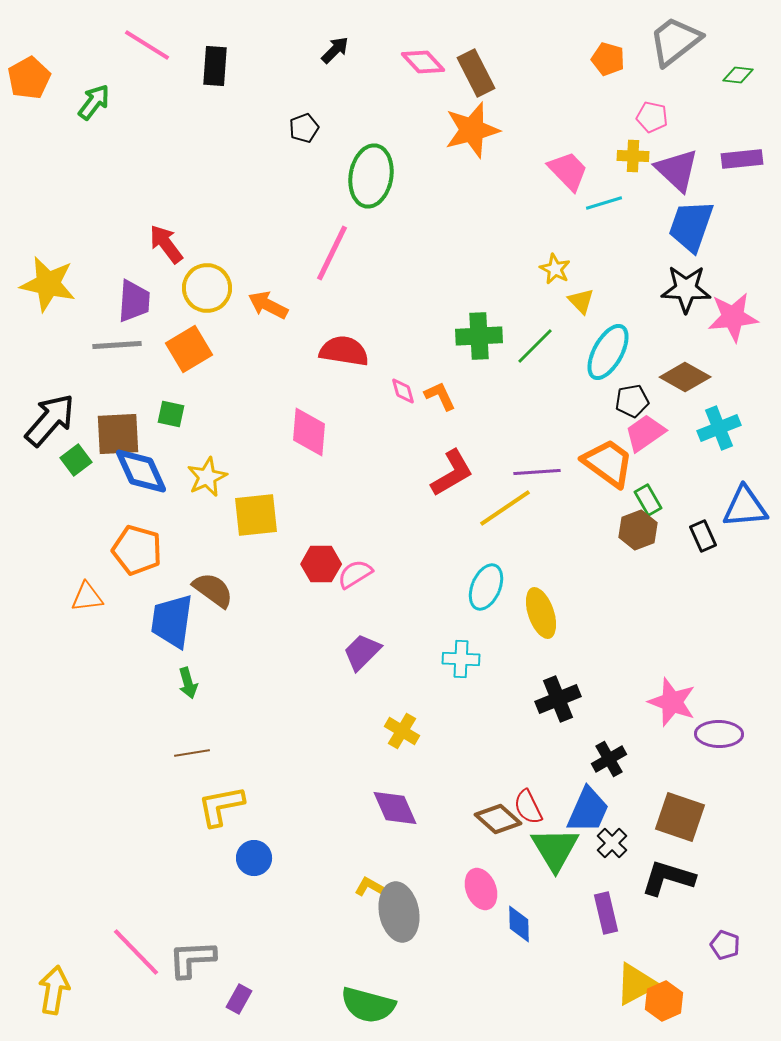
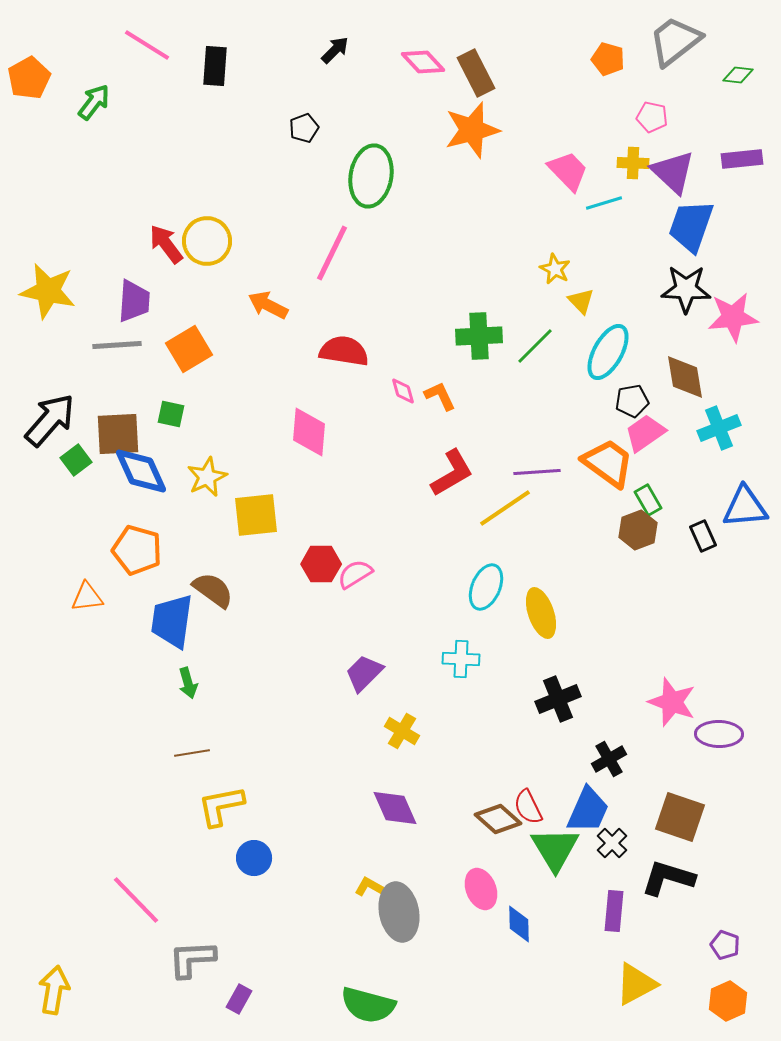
yellow cross at (633, 156): moved 7 px down
purple triangle at (677, 170): moved 4 px left, 2 px down
yellow star at (48, 284): moved 7 px down
yellow circle at (207, 288): moved 47 px up
brown diamond at (685, 377): rotated 51 degrees clockwise
purple trapezoid at (362, 652): moved 2 px right, 21 px down
purple rectangle at (606, 913): moved 8 px right, 2 px up; rotated 18 degrees clockwise
pink line at (136, 952): moved 52 px up
orange hexagon at (664, 1001): moved 64 px right
